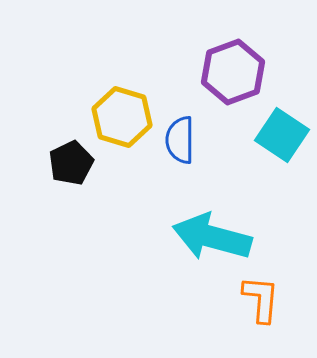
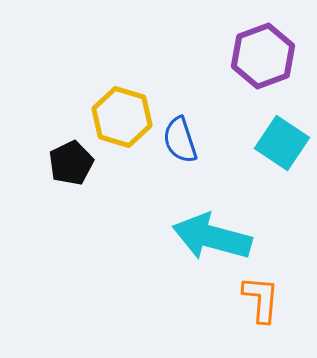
purple hexagon: moved 30 px right, 16 px up
cyan square: moved 8 px down
blue semicircle: rotated 18 degrees counterclockwise
